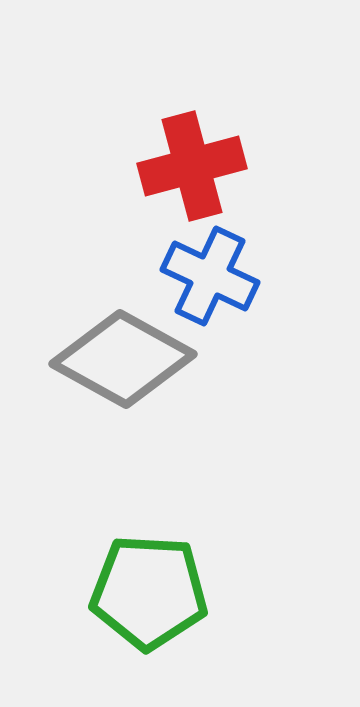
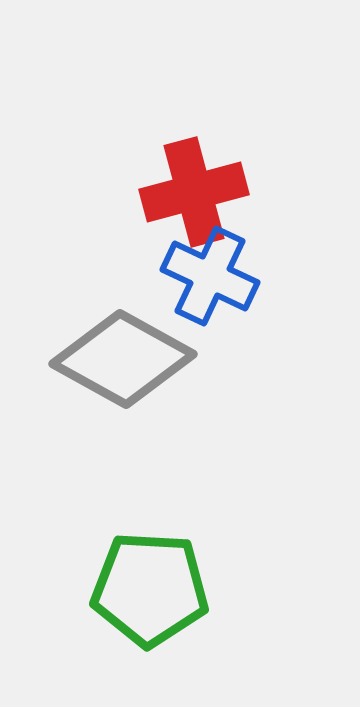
red cross: moved 2 px right, 26 px down
green pentagon: moved 1 px right, 3 px up
